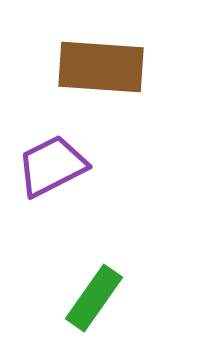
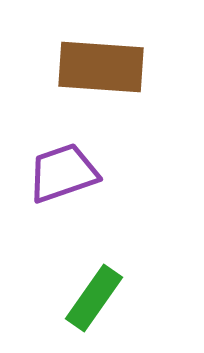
purple trapezoid: moved 11 px right, 7 px down; rotated 8 degrees clockwise
